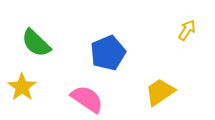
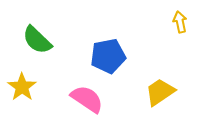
yellow arrow: moved 7 px left, 8 px up; rotated 45 degrees counterclockwise
green semicircle: moved 1 px right, 3 px up
blue pentagon: moved 3 px down; rotated 12 degrees clockwise
